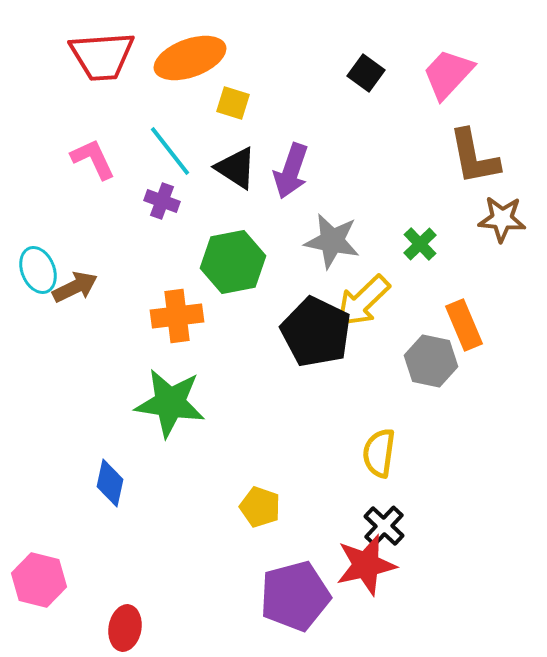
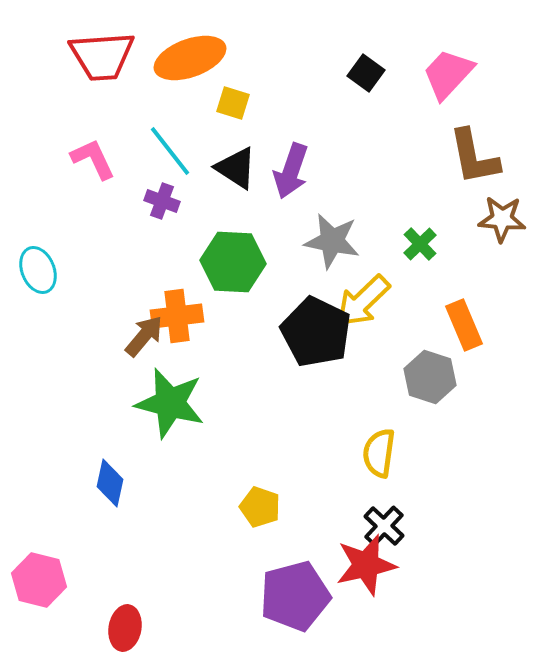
green hexagon: rotated 14 degrees clockwise
brown arrow: moved 69 px right, 49 px down; rotated 24 degrees counterclockwise
gray hexagon: moved 1 px left, 16 px down; rotated 6 degrees clockwise
green star: rotated 6 degrees clockwise
